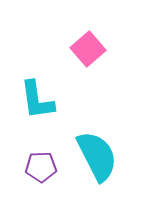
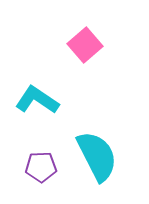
pink square: moved 3 px left, 4 px up
cyan L-shape: rotated 132 degrees clockwise
